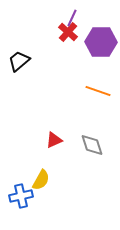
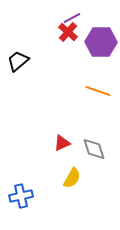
purple line: rotated 36 degrees clockwise
black trapezoid: moved 1 px left
red triangle: moved 8 px right, 3 px down
gray diamond: moved 2 px right, 4 px down
yellow semicircle: moved 31 px right, 2 px up
